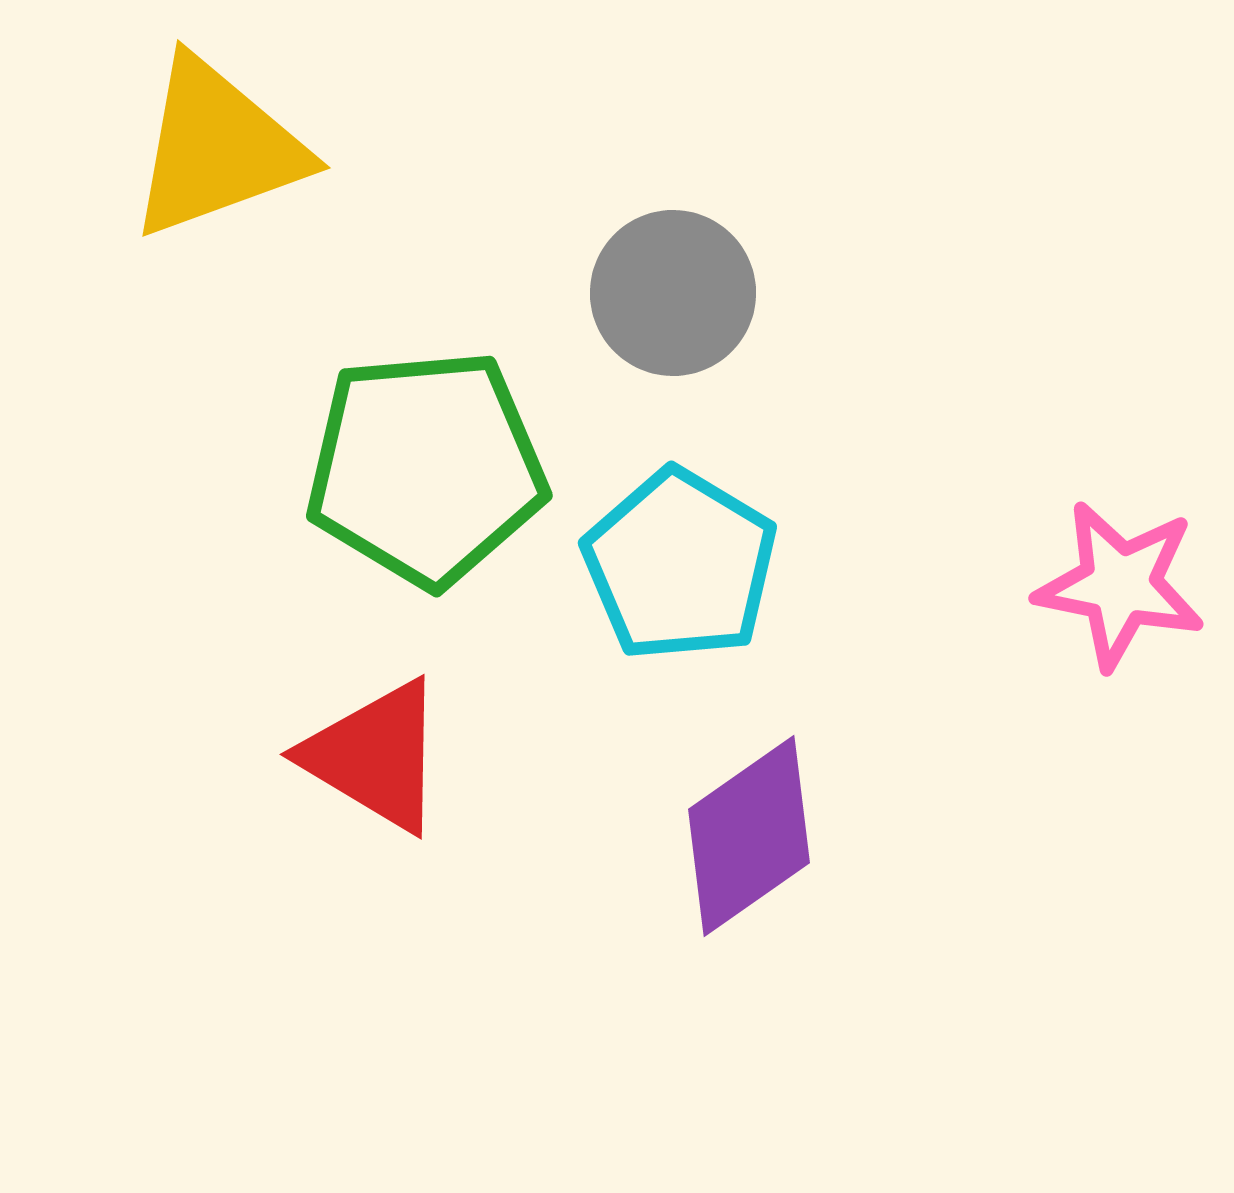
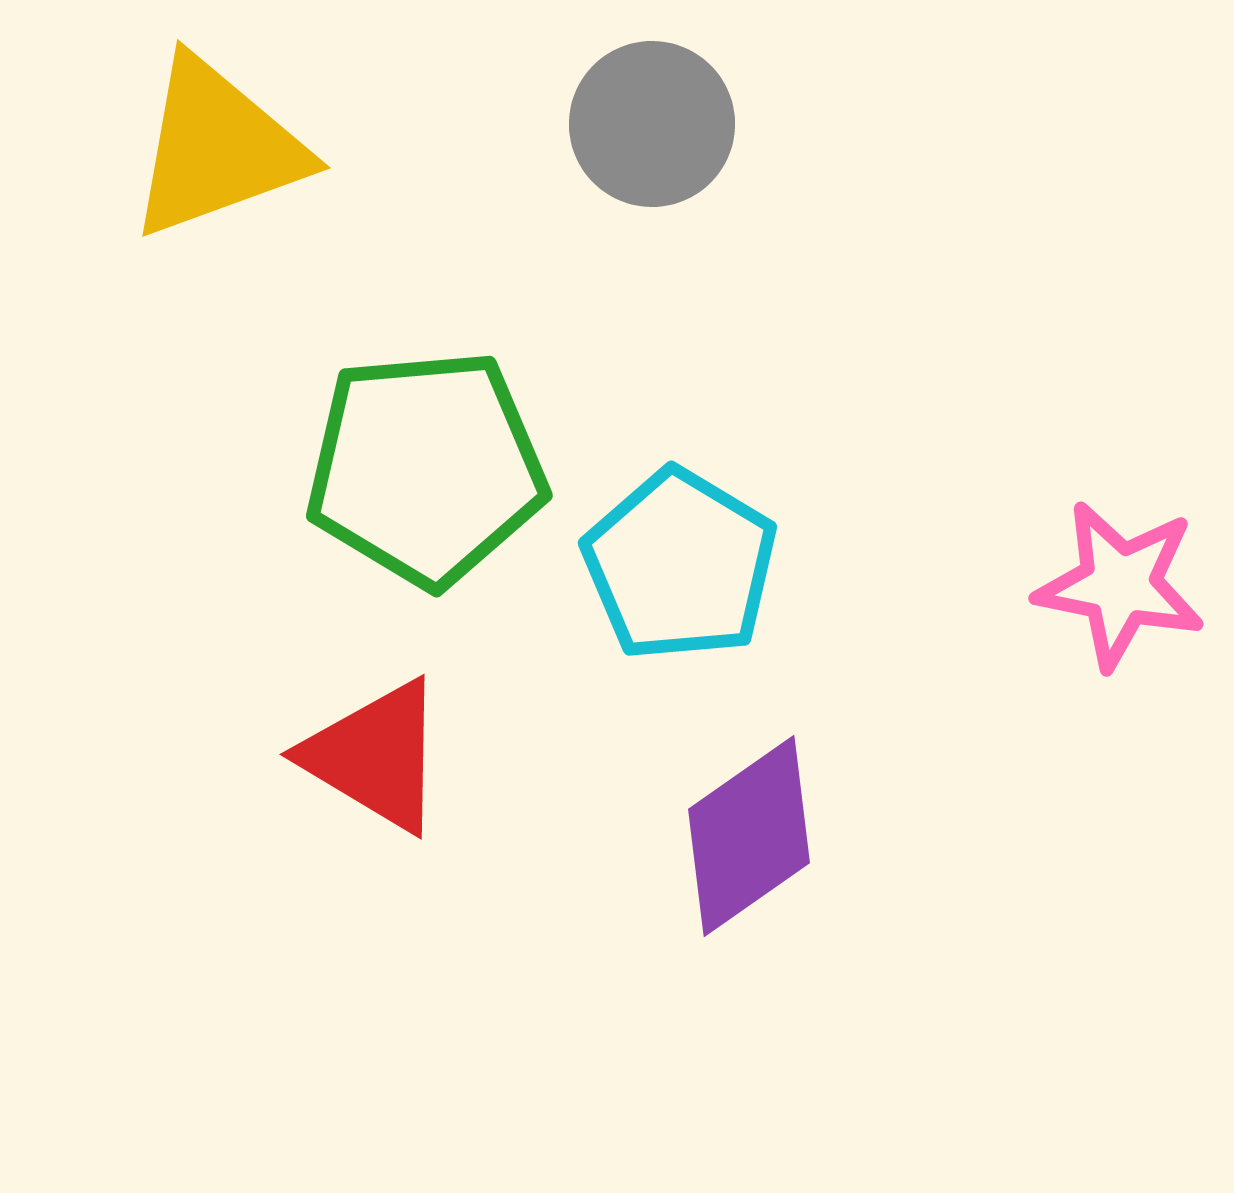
gray circle: moved 21 px left, 169 px up
